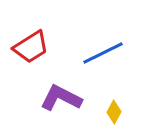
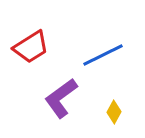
blue line: moved 2 px down
purple L-shape: rotated 63 degrees counterclockwise
